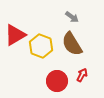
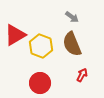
brown semicircle: rotated 10 degrees clockwise
red circle: moved 17 px left, 2 px down
